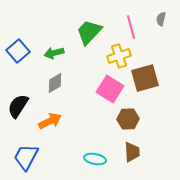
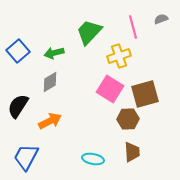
gray semicircle: rotated 56 degrees clockwise
pink line: moved 2 px right
brown square: moved 16 px down
gray diamond: moved 5 px left, 1 px up
cyan ellipse: moved 2 px left
